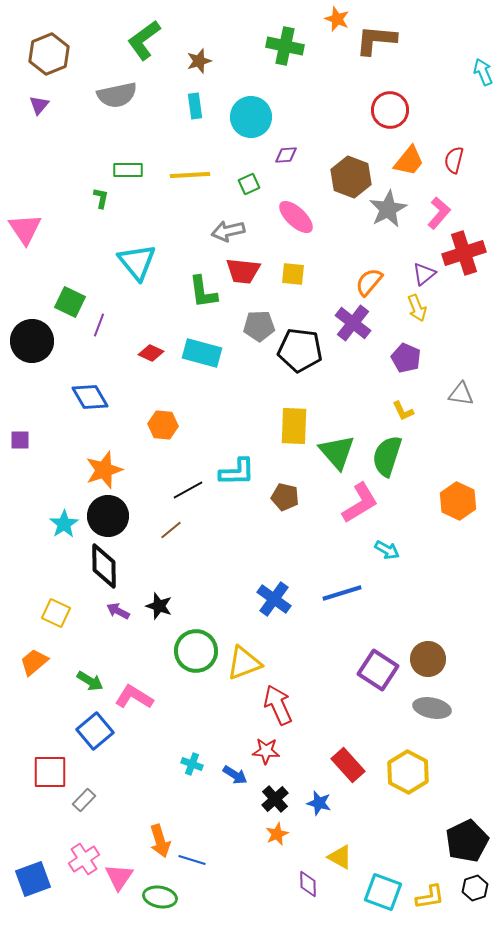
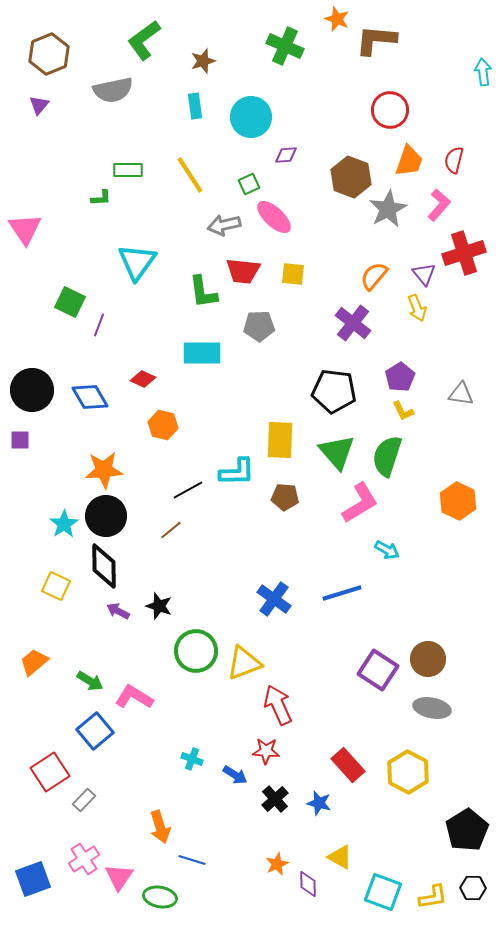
green cross at (285, 46): rotated 12 degrees clockwise
brown star at (199, 61): moved 4 px right
cyan arrow at (483, 72): rotated 16 degrees clockwise
gray semicircle at (117, 95): moved 4 px left, 5 px up
orange trapezoid at (409, 161): rotated 20 degrees counterclockwise
yellow line at (190, 175): rotated 60 degrees clockwise
green L-shape at (101, 198): rotated 75 degrees clockwise
pink L-shape at (439, 213): moved 8 px up
pink ellipse at (296, 217): moved 22 px left
gray arrow at (228, 231): moved 4 px left, 6 px up
cyan triangle at (137, 262): rotated 15 degrees clockwise
purple triangle at (424, 274): rotated 30 degrees counterclockwise
orange semicircle at (369, 282): moved 5 px right, 6 px up
black circle at (32, 341): moved 49 px down
black pentagon at (300, 350): moved 34 px right, 41 px down
red diamond at (151, 353): moved 8 px left, 26 px down
cyan rectangle at (202, 353): rotated 15 degrees counterclockwise
purple pentagon at (406, 358): moved 6 px left, 19 px down; rotated 16 degrees clockwise
orange hexagon at (163, 425): rotated 8 degrees clockwise
yellow rectangle at (294, 426): moved 14 px left, 14 px down
orange star at (104, 470): rotated 15 degrees clockwise
brown pentagon at (285, 497): rotated 8 degrees counterclockwise
black circle at (108, 516): moved 2 px left
yellow square at (56, 613): moved 27 px up
cyan cross at (192, 764): moved 5 px up
red square at (50, 772): rotated 33 degrees counterclockwise
orange star at (277, 834): moved 30 px down
orange arrow at (160, 841): moved 14 px up
black pentagon at (467, 841): moved 11 px up; rotated 6 degrees counterclockwise
black hexagon at (475, 888): moved 2 px left; rotated 20 degrees clockwise
yellow L-shape at (430, 897): moved 3 px right
